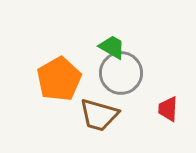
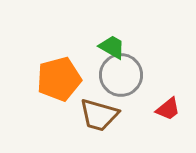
gray circle: moved 2 px down
orange pentagon: rotated 15 degrees clockwise
red trapezoid: rotated 132 degrees counterclockwise
